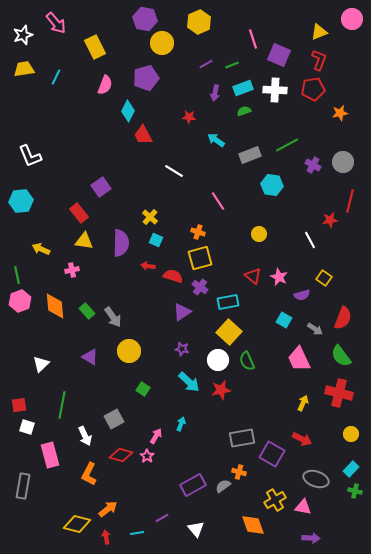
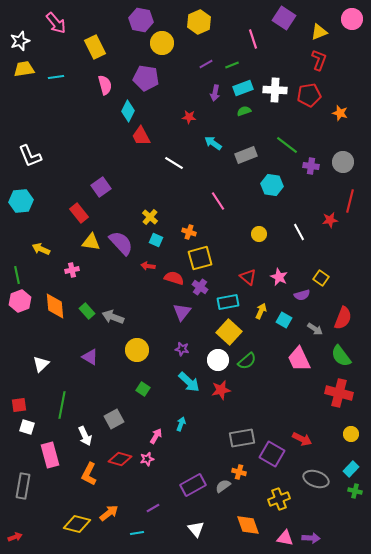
purple hexagon at (145, 19): moved 4 px left, 1 px down
white star at (23, 35): moved 3 px left, 6 px down
purple square at (279, 55): moved 5 px right, 37 px up; rotated 10 degrees clockwise
cyan line at (56, 77): rotated 56 degrees clockwise
purple pentagon at (146, 78): rotated 25 degrees clockwise
pink semicircle at (105, 85): rotated 36 degrees counterclockwise
red pentagon at (313, 89): moved 4 px left, 6 px down
orange star at (340, 113): rotated 28 degrees clockwise
red trapezoid at (143, 135): moved 2 px left, 1 px down
cyan arrow at (216, 140): moved 3 px left, 3 px down
green line at (287, 145): rotated 65 degrees clockwise
gray rectangle at (250, 155): moved 4 px left
purple cross at (313, 165): moved 2 px left, 1 px down; rotated 21 degrees counterclockwise
white line at (174, 171): moved 8 px up
orange cross at (198, 232): moved 9 px left
white line at (310, 240): moved 11 px left, 8 px up
yellow triangle at (84, 241): moved 7 px right, 1 px down
purple semicircle at (121, 243): rotated 44 degrees counterclockwise
red semicircle at (173, 276): moved 1 px right, 2 px down
red triangle at (253, 276): moved 5 px left, 1 px down
yellow square at (324, 278): moved 3 px left
purple triangle at (182, 312): rotated 18 degrees counterclockwise
gray arrow at (113, 317): rotated 145 degrees clockwise
yellow circle at (129, 351): moved 8 px right, 1 px up
green semicircle at (247, 361): rotated 108 degrees counterclockwise
yellow arrow at (303, 403): moved 42 px left, 92 px up
red diamond at (121, 455): moved 1 px left, 4 px down
pink star at (147, 456): moved 3 px down; rotated 24 degrees clockwise
yellow cross at (275, 500): moved 4 px right, 1 px up; rotated 10 degrees clockwise
pink triangle at (303, 507): moved 18 px left, 31 px down
orange arrow at (108, 509): moved 1 px right, 4 px down
purple line at (162, 518): moved 9 px left, 10 px up
orange diamond at (253, 525): moved 5 px left
red arrow at (106, 537): moved 91 px left; rotated 80 degrees clockwise
